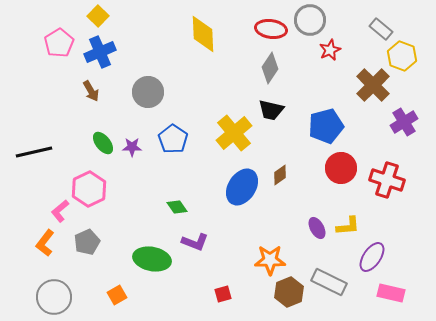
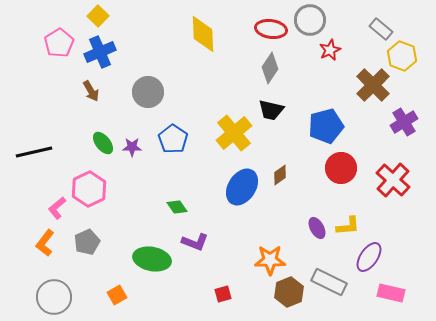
red cross at (387, 180): moved 6 px right; rotated 24 degrees clockwise
pink L-shape at (60, 211): moved 3 px left, 3 px up
purple ellipse at (372, 257): moved 3 px left
